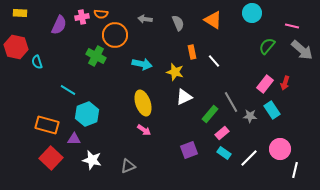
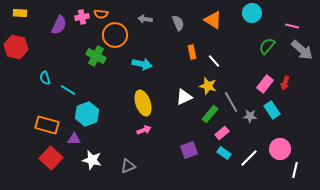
cyan semicircle at (37, 62): moved 8 px right, 16 px down
yellow star at (175, 72): moved 33 px right, 14 px down
pink arrow at (144, 130): rotated 56 degrees counterclockwise
